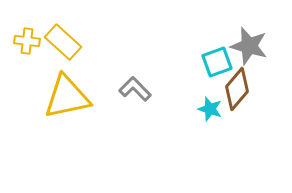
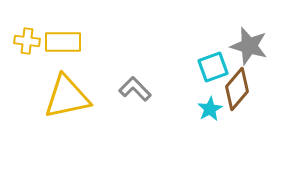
yellow rectangle: rotated 42 degrees counterclockwise
cyan square: moved 4 px left, 5 px down
cyan star: rotated 25 degrees clockwise
